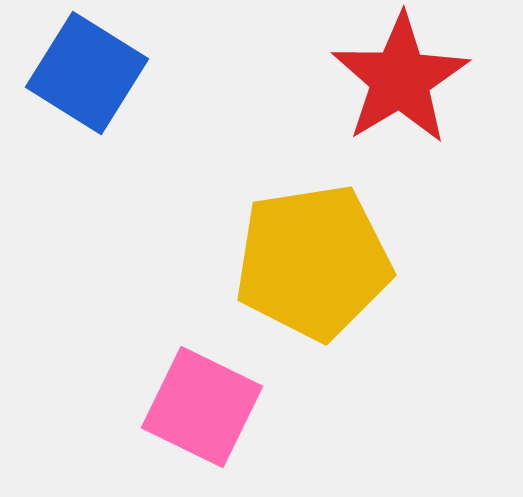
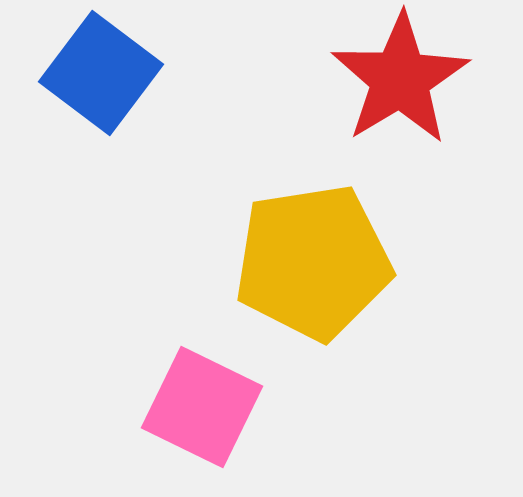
blue square: moved 14 px right; rotated 5 degrees clockwise
